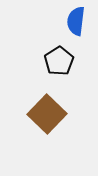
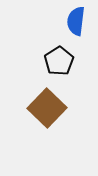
brown square: moved 6 px up
